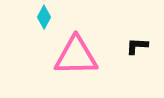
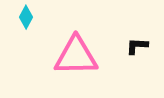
cyan diamond: moved 18 px left
